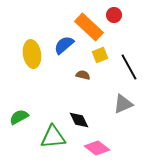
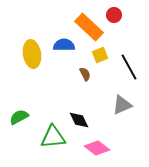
blue semicircle: rotated 40 degrees clockwise
brown semicircle: moved 2 px right, 1 px up; rotated 48 degrees clockwise
gray triangle: moved 1 px left, 1 px down
